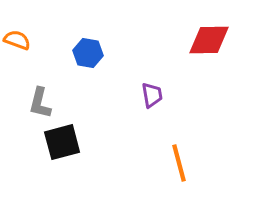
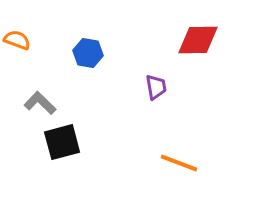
red diamond: moved 11 px left
purple trapezoid: moved 4 px right, 8 px up
gray L-shape: rotated 120 degrees clockwise
orange line: rotated 54 degrees counterclockwise
